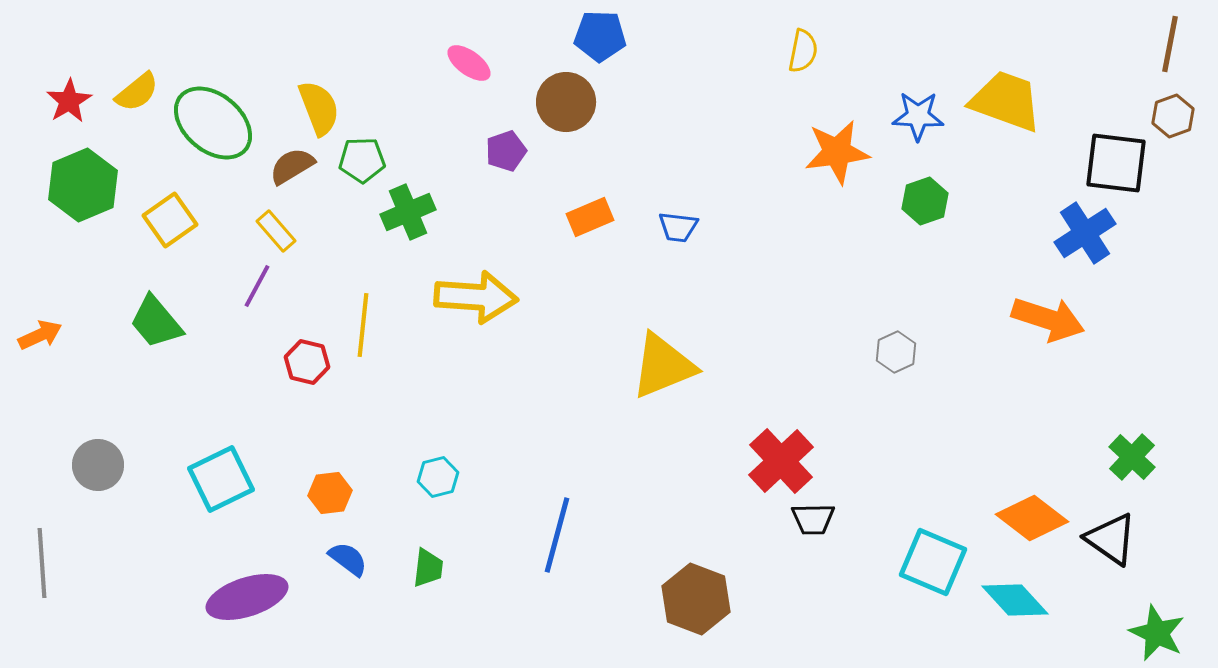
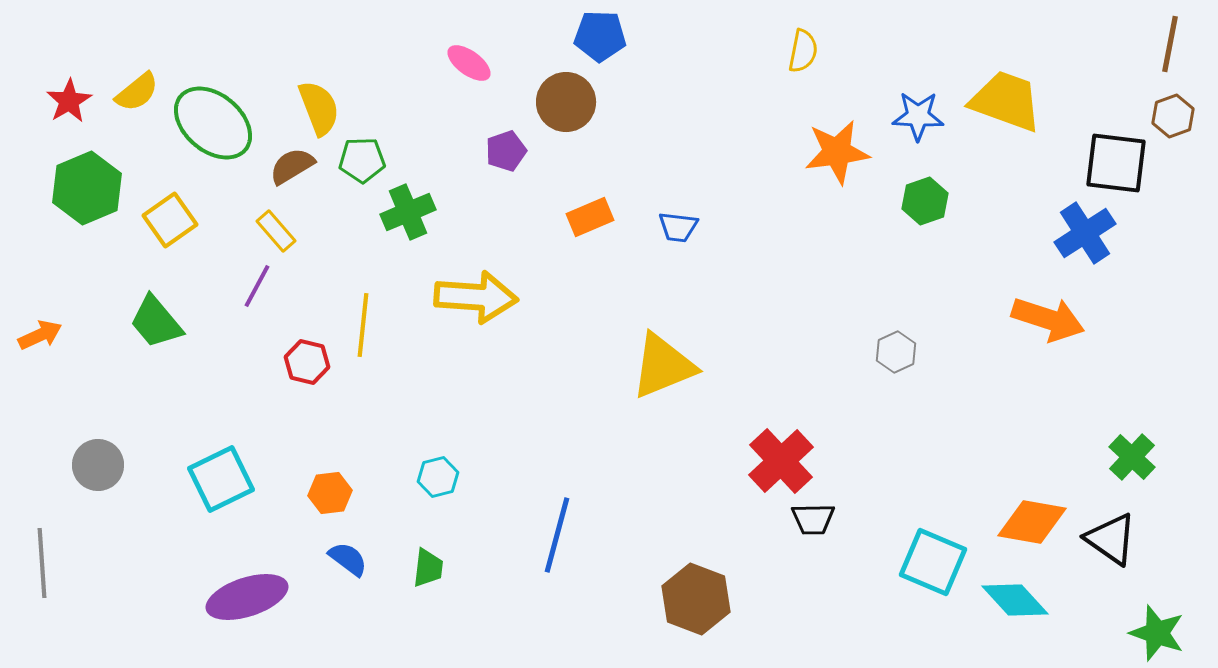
green hexagon at (83, 185): moved 4 px right, 3 px down
orange diamond at (1032, 518): moved 4 px down; rotated 28 degrees counterclockwise
green star at (1157, 633): rotated 6 degrees counterclockwise
